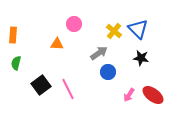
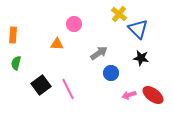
yellow cross: moved 5 px right, 17 px up
blue circle: moved 3 px right, 1 px down
pink arrow: rotated 40 degrees clockwise
